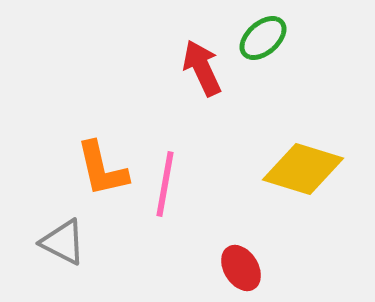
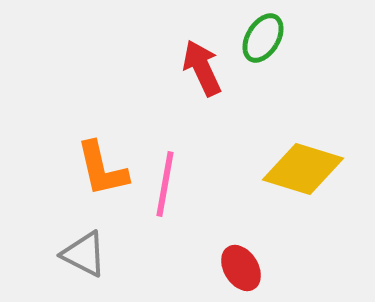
green ellipse: rotated 18 degrees counterclockwise
gray triangle: moved 21 px right, 12 px down
